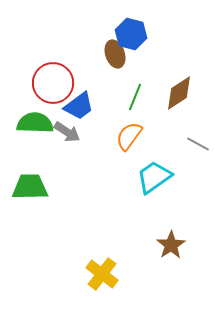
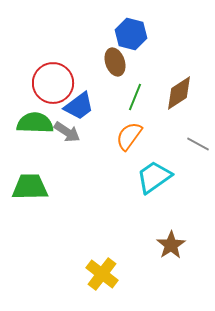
brown ellipse: moved 8 px down
